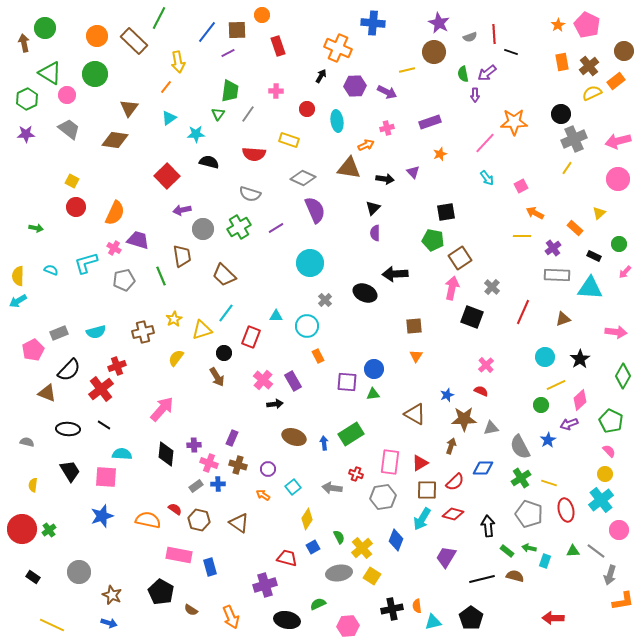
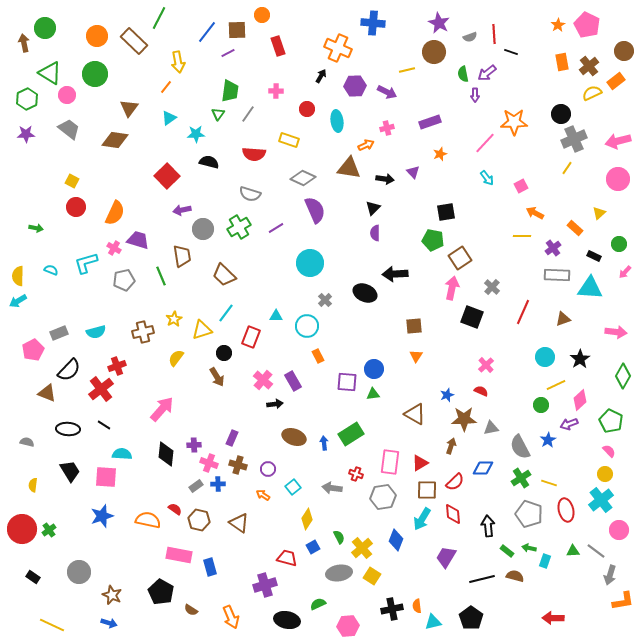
red diamond at (453, 514): rotated 70 degrees clockwise
